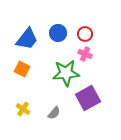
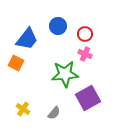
blue circle: moved 7 px up
orange square: moved 6 px left, 6 px up
green star: moved 1 px left, 1 px down
